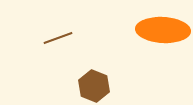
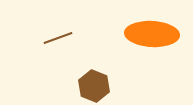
orange ellipse: moved 11 px left, 4 px down
